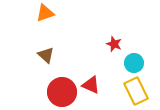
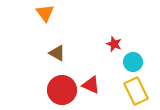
orange triangle: rotated 48 degrees counterclockwise
brown triangle: moved 11 px right, 2 px up; rotated 12 degrees counterclockwise
cyan circle: moved 1 px left, 1 px up
red circle: moved 2 px up
